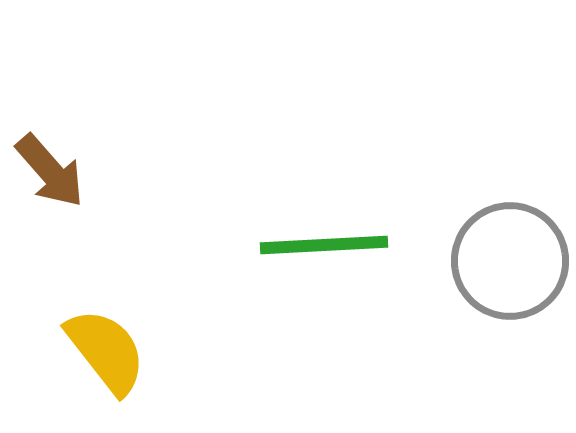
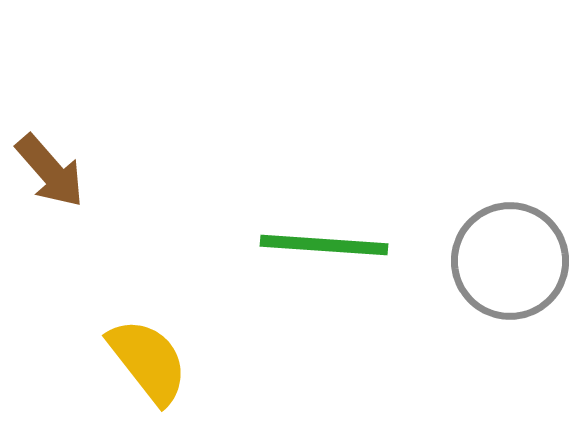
green line: rotated 7 degrees clockwise
yellow semicircle: moved 42 px right, 10 px down
